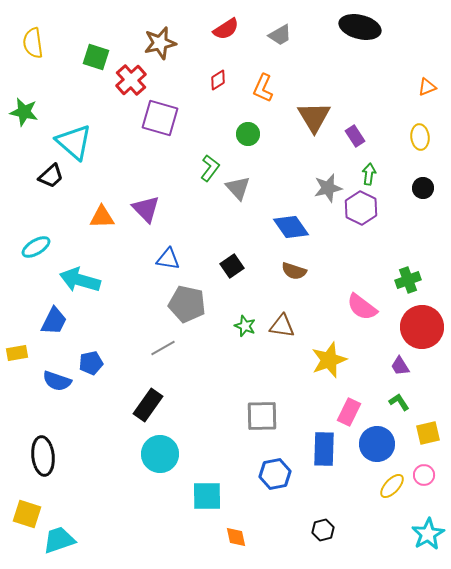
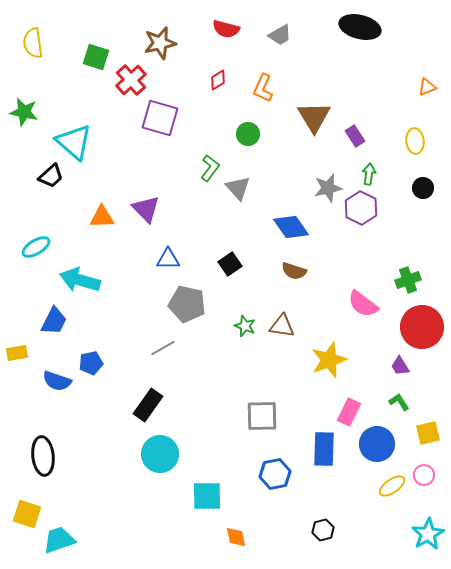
red semicircle at (226, 29): rotated 48 degrees clockwise
yellow ellipse at (420, 137): moved 5 px left, 4 px down
blue triangle at (168, 259): rotated 10 degrees counterclockwise
black square at (232, 266): moved 2 px left, 2 px up
pink semicircle at (362, 307): moved 1 px right, 3 px up
yellow ellipse at (392, 486): rotated 12 degrees clockwise
